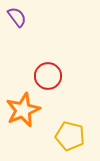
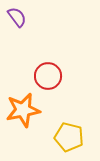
orange star: rotated 12 degrees clockwise
yellow pentagon: moved 1 px left, 1 px down
